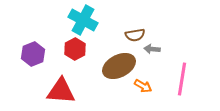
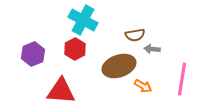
brown ellipse: rotated 8 degrees clockwise
